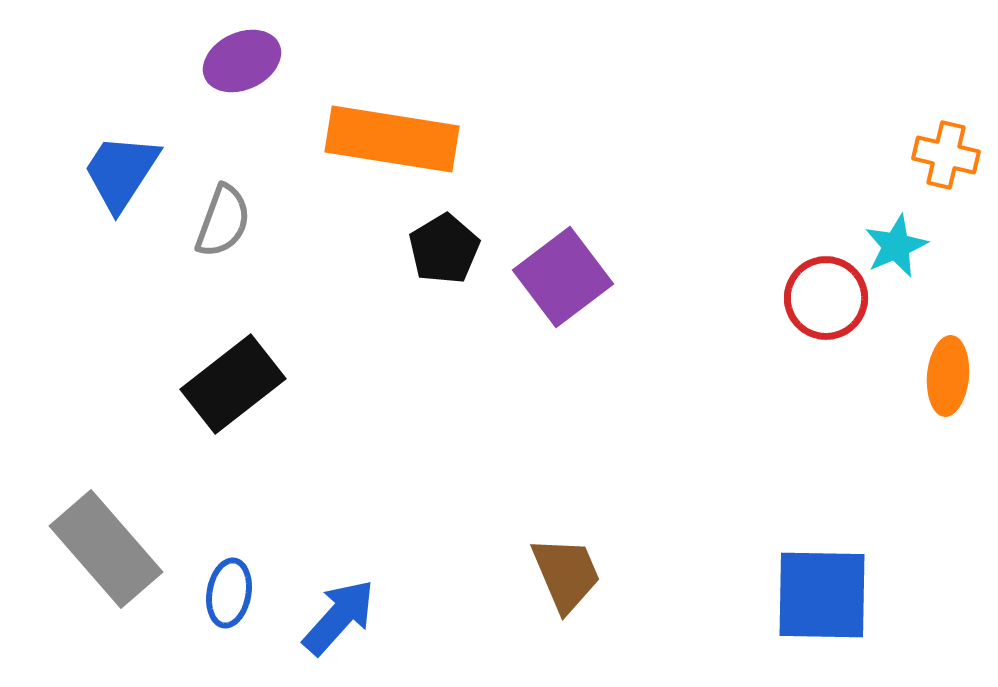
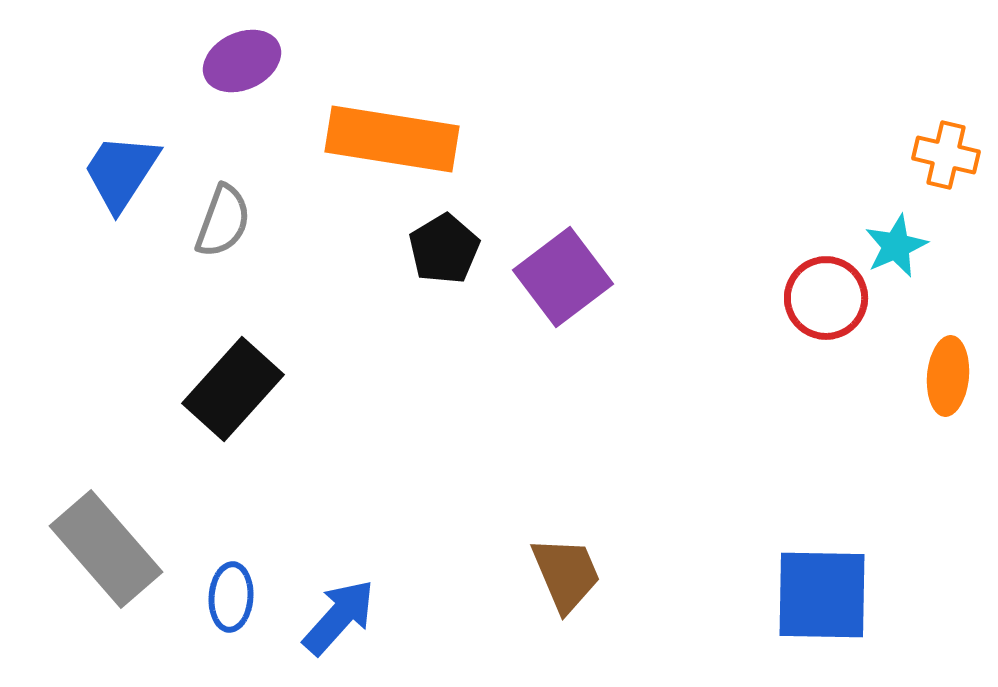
black rectangle: moved 5 px down; rotated 10 degrees counterclockwise
blue ellipse: moved 2 px right, 4 px down; rotated 6 degrees counterclockwise
